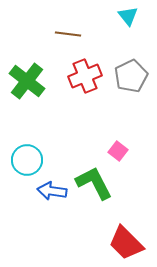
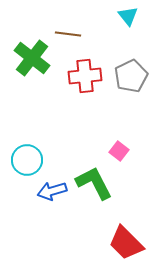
red cross: rotated 16 degrees clockwise
green cross: moved 5 px right, 23 px up
pink square: moved 1 px right
blue arrow: rotated 24 degrees counterclockwise
